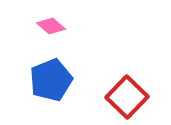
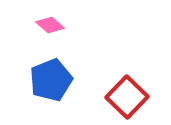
pink diamond: moved 1 px left, 1 px up
